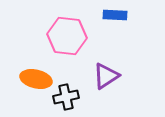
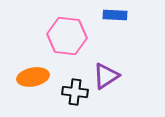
orange ellipse: moved 3 px left, 2 px up; rotated 24 degrees counterclockwise
black cross: moved 9 px right, 5 px up; rotated 20 degrees clockwise
